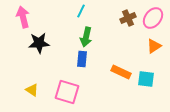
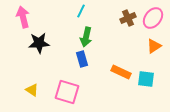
blue rectangle: rotated 21 degrees counterclockwise
